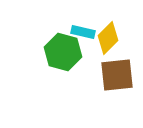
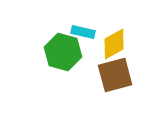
yellow diamond: moved 6 px right, 6 px down; rotated 16 degrees clockwise
brown square: moved 2 px left; rotated 9 degrees counterclockwise
